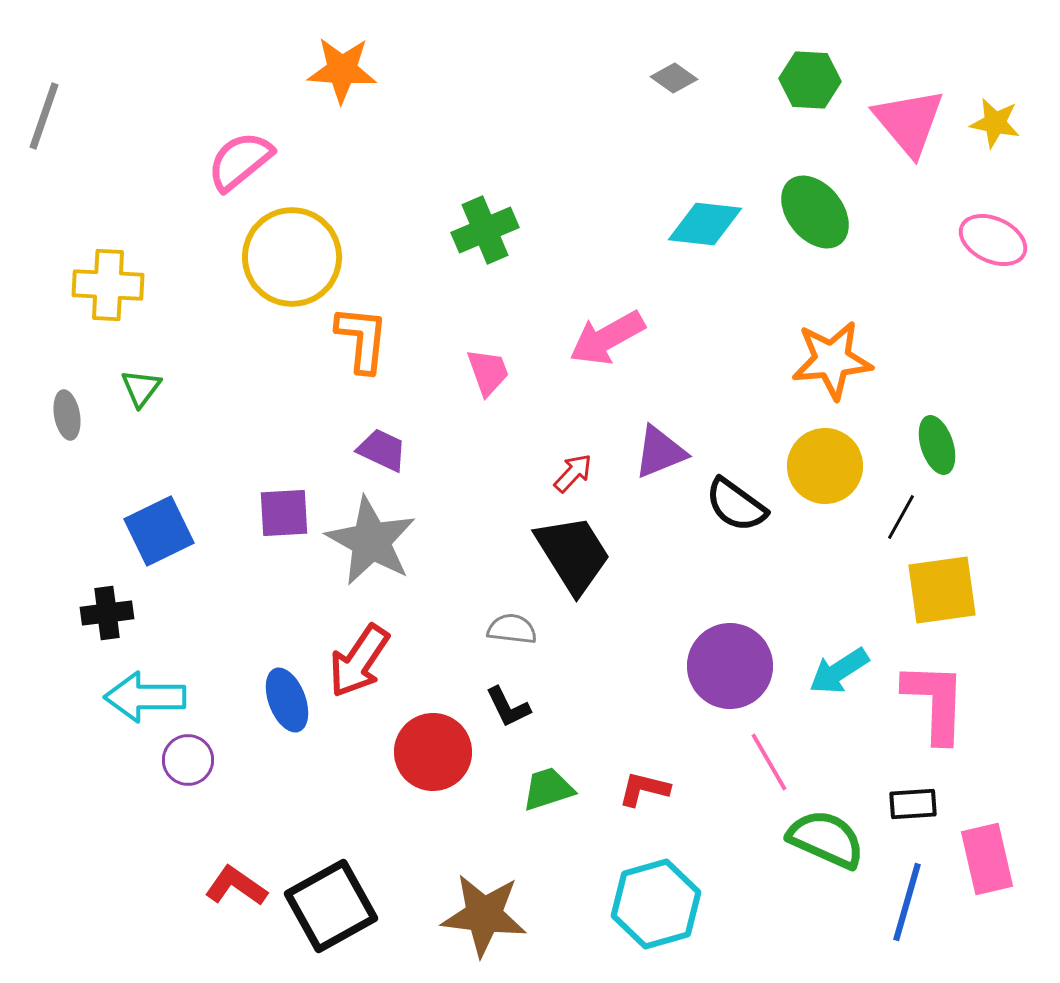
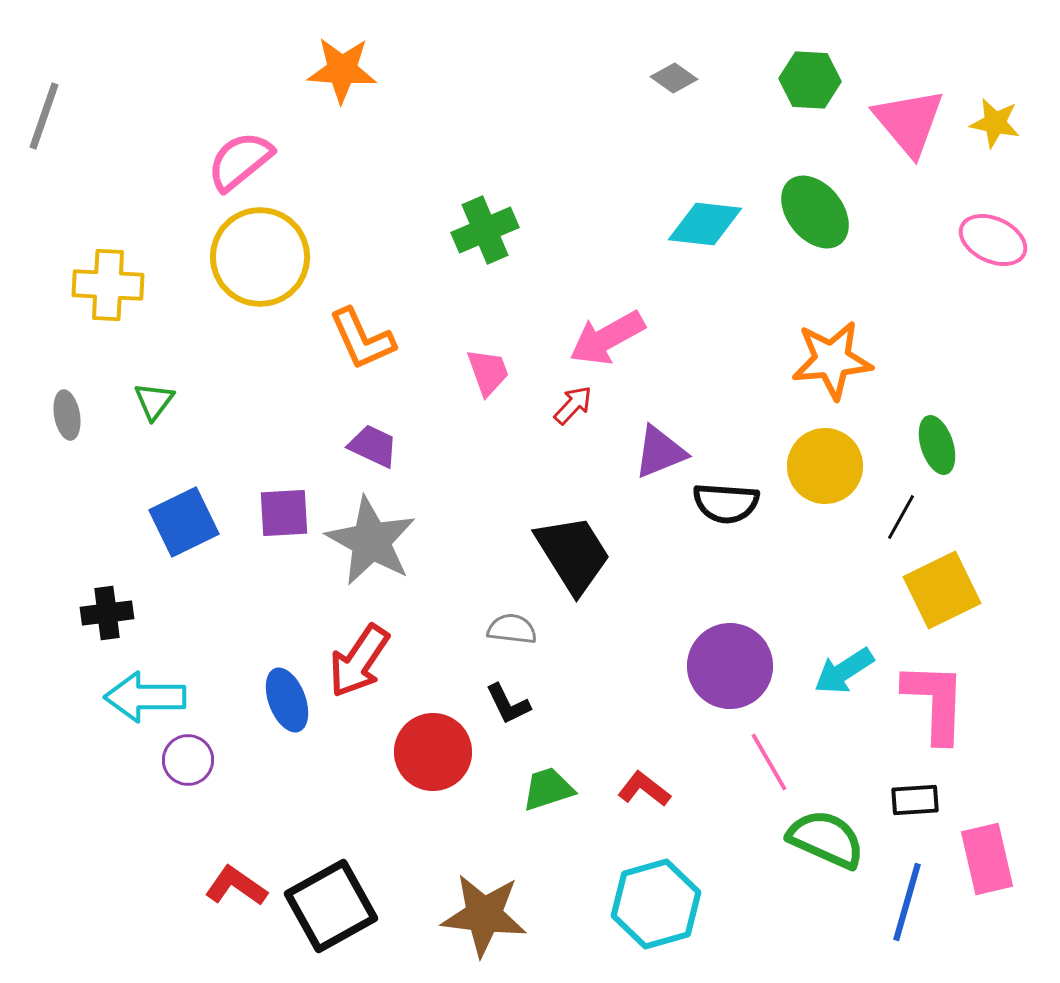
yellow circle at (292, 257): moved 32 px left
orange L-shape at (362, 339): rotated 150 degrees clockwise
green triangle at (141, 388): moved 13 px right, 13 px down
purple trapezoid at (382, 450): moved 9 px left, 4 px up
red arrow at (573, 473): moved 68 px up
black semicircle at (736, 505): moved 10 px left, 2 px up; rotated 32 degrees counterclockwise
blue square at (159, 531): moved 25 px right, 9 px up
yellow square at (942, 590): rotated 18 degrees counterclockwise
cyan arrow at (839, 671): moved 5 px right
black L-shape at (508, 707): moved 3 px up
red L-shape at (644, 789): rotated 24 degrees clockwise
black rectangle at (913, 804): moved 2 px right, 4 px up
